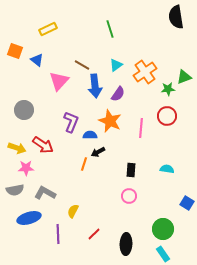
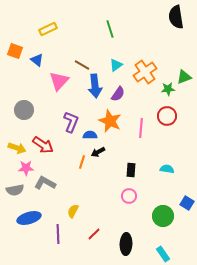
orange line: moved 2 px left, 2 px up
gray L-shape: moved 10 px up
green circle: moved 13 px up
